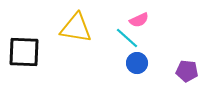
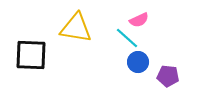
black square: moved 7 px right, 3 px down
blue circle: moved 1 px right, 1 px up
purple pentagon: moved 19 px left, 5 px down
